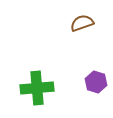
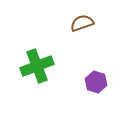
green cross: moved 22 px up; rotated 16 degrees counterclockwise
